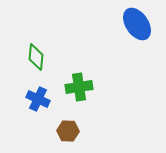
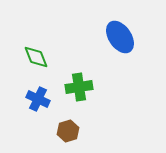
blue ellipse: moved 17 px left, 13 px down
green diamond: rotated 28 degrees counterclockwise
brown hexagon: rotated 20 degrees counterclockwise
